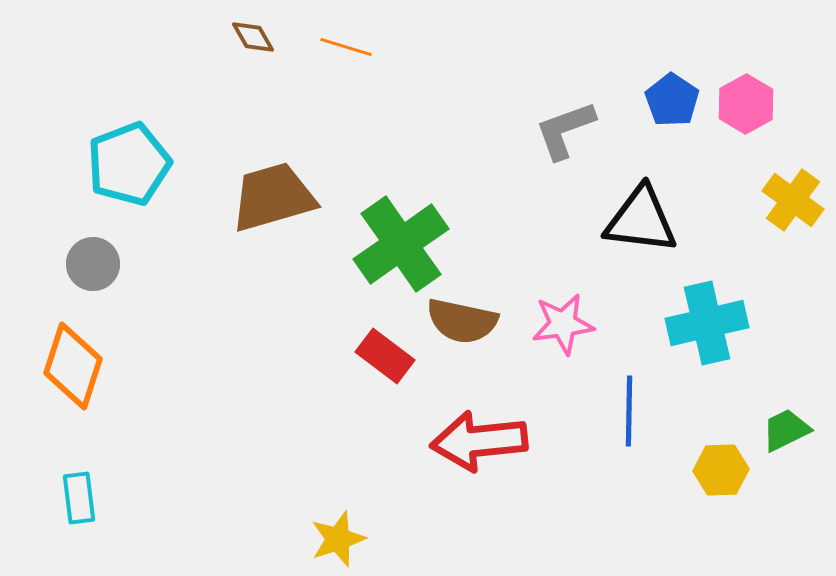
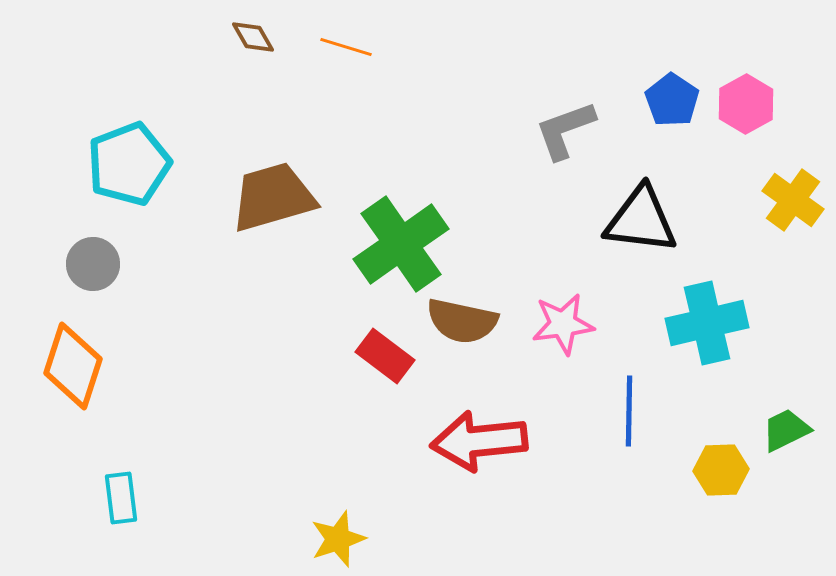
cyan rectangle: moved 42 px right
